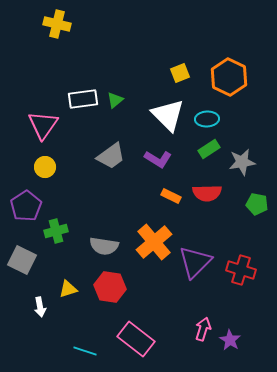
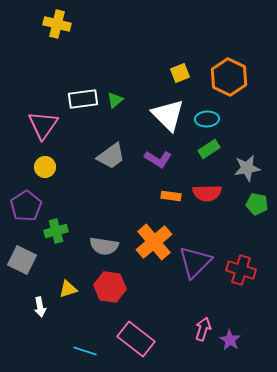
gray star: moved 5 px right, 6 px down
orange rectangle: rotated 18 degrees counterclockwise
